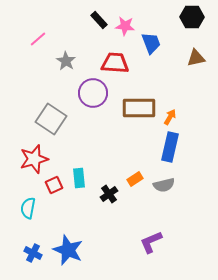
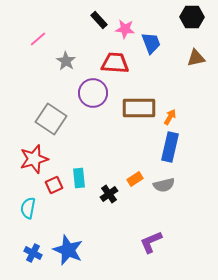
pink star: moved 3 px down
